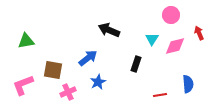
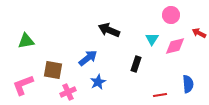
red arrow: rotated 40 degrees counterclockwise
